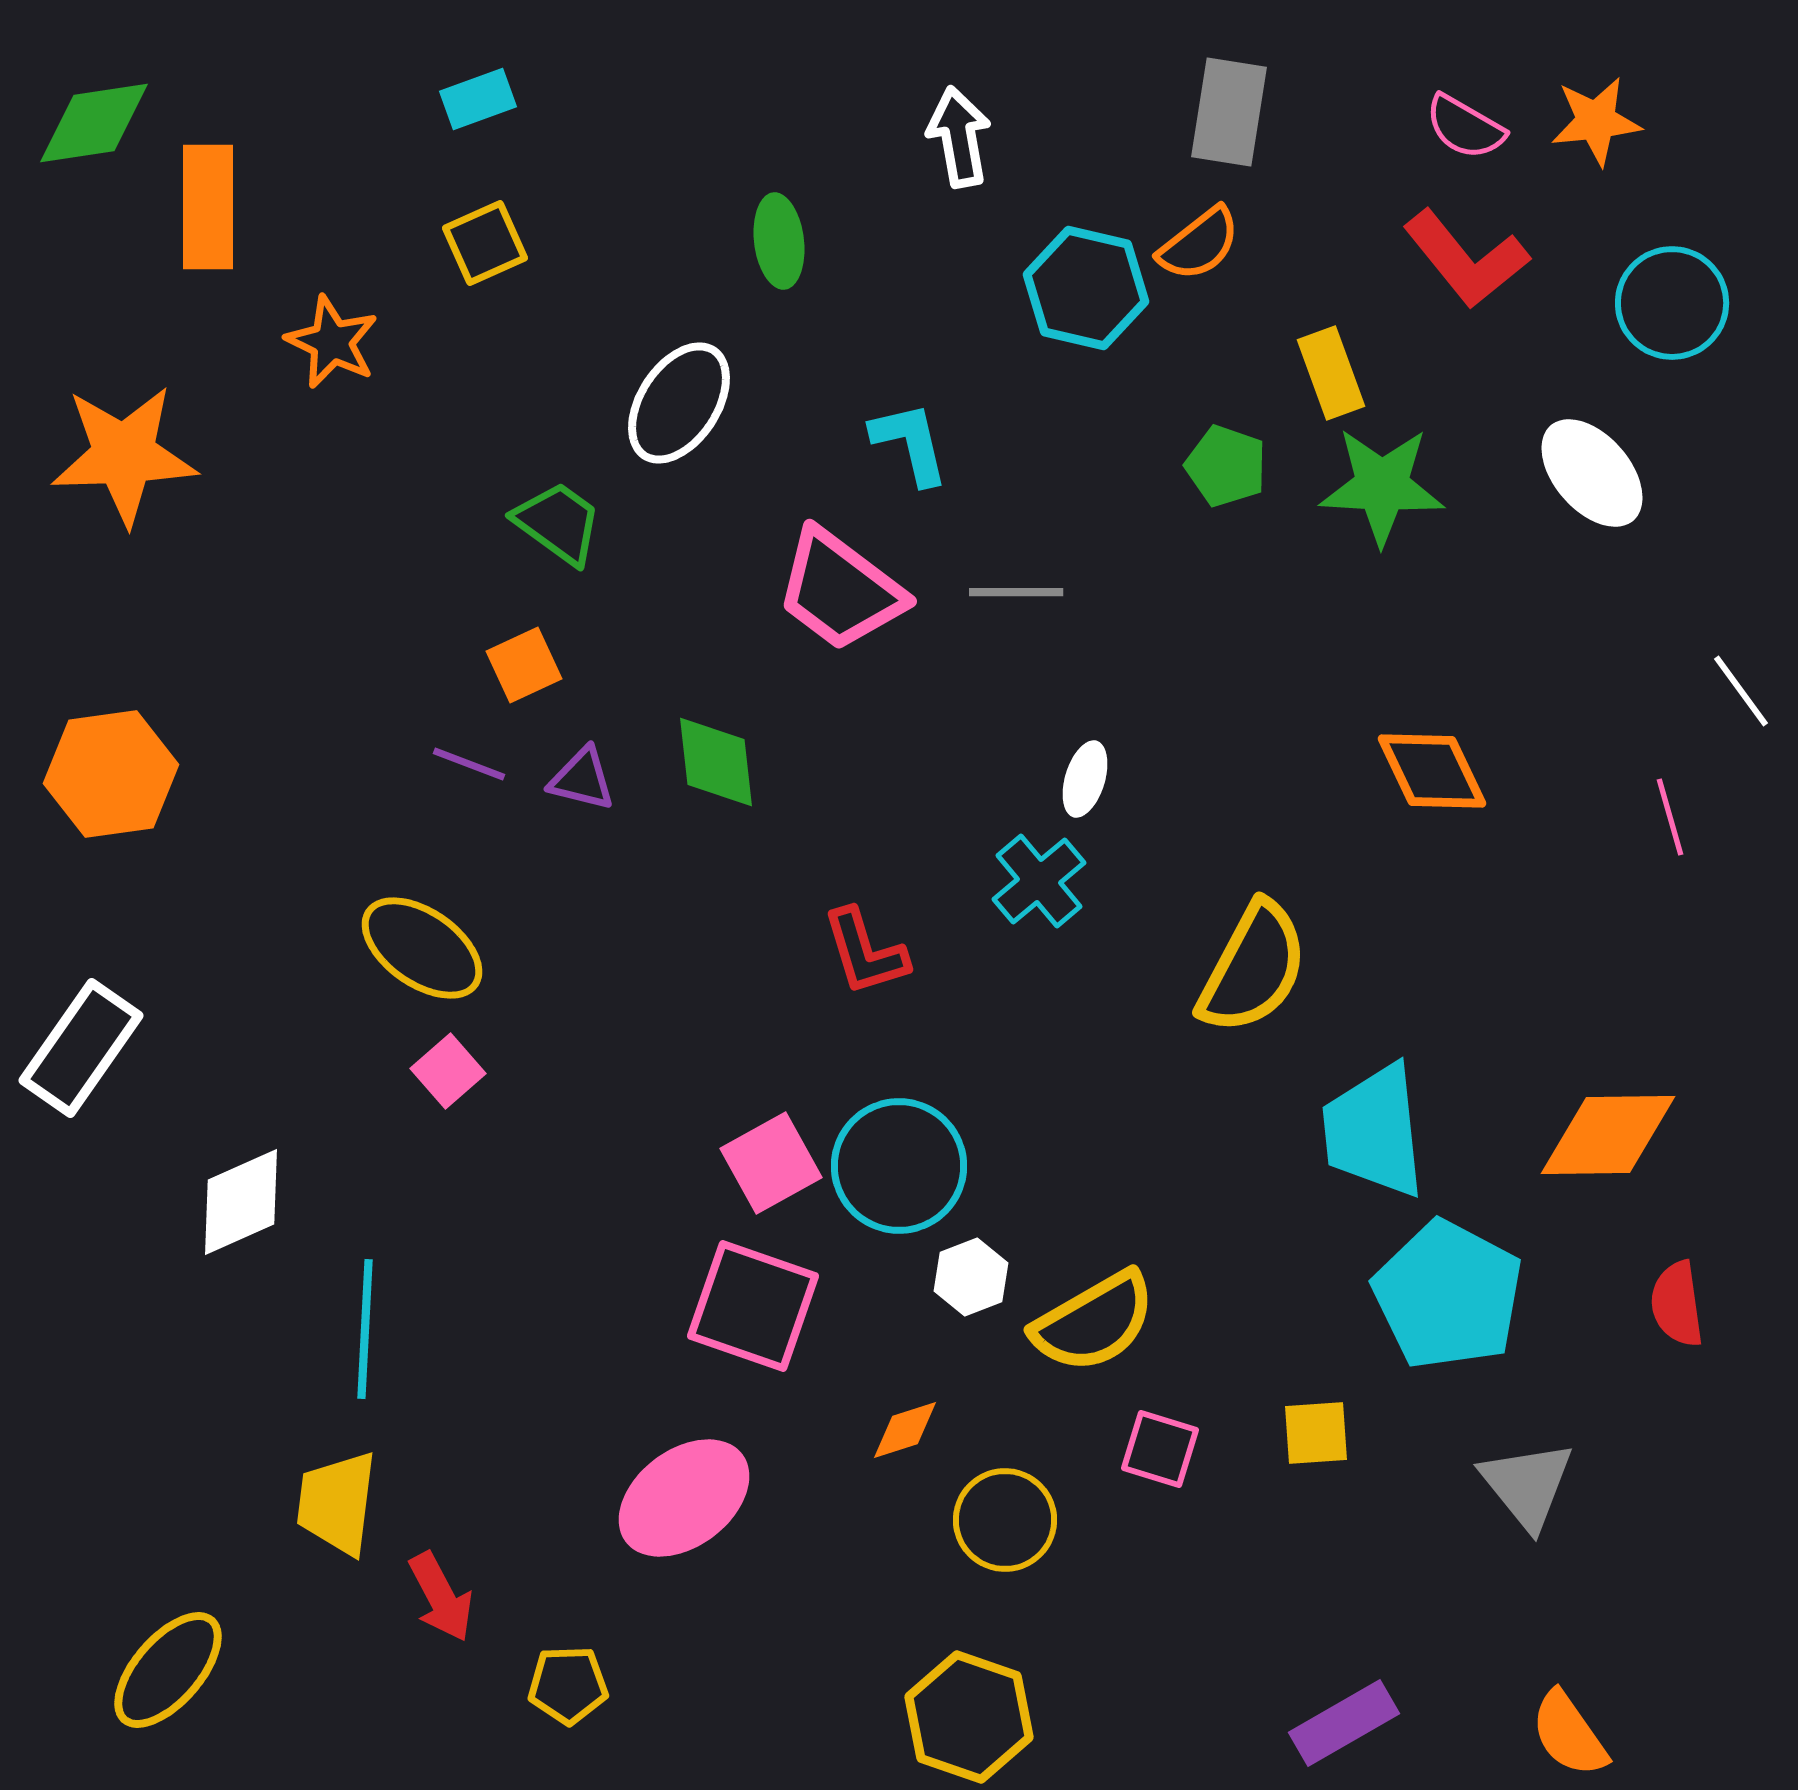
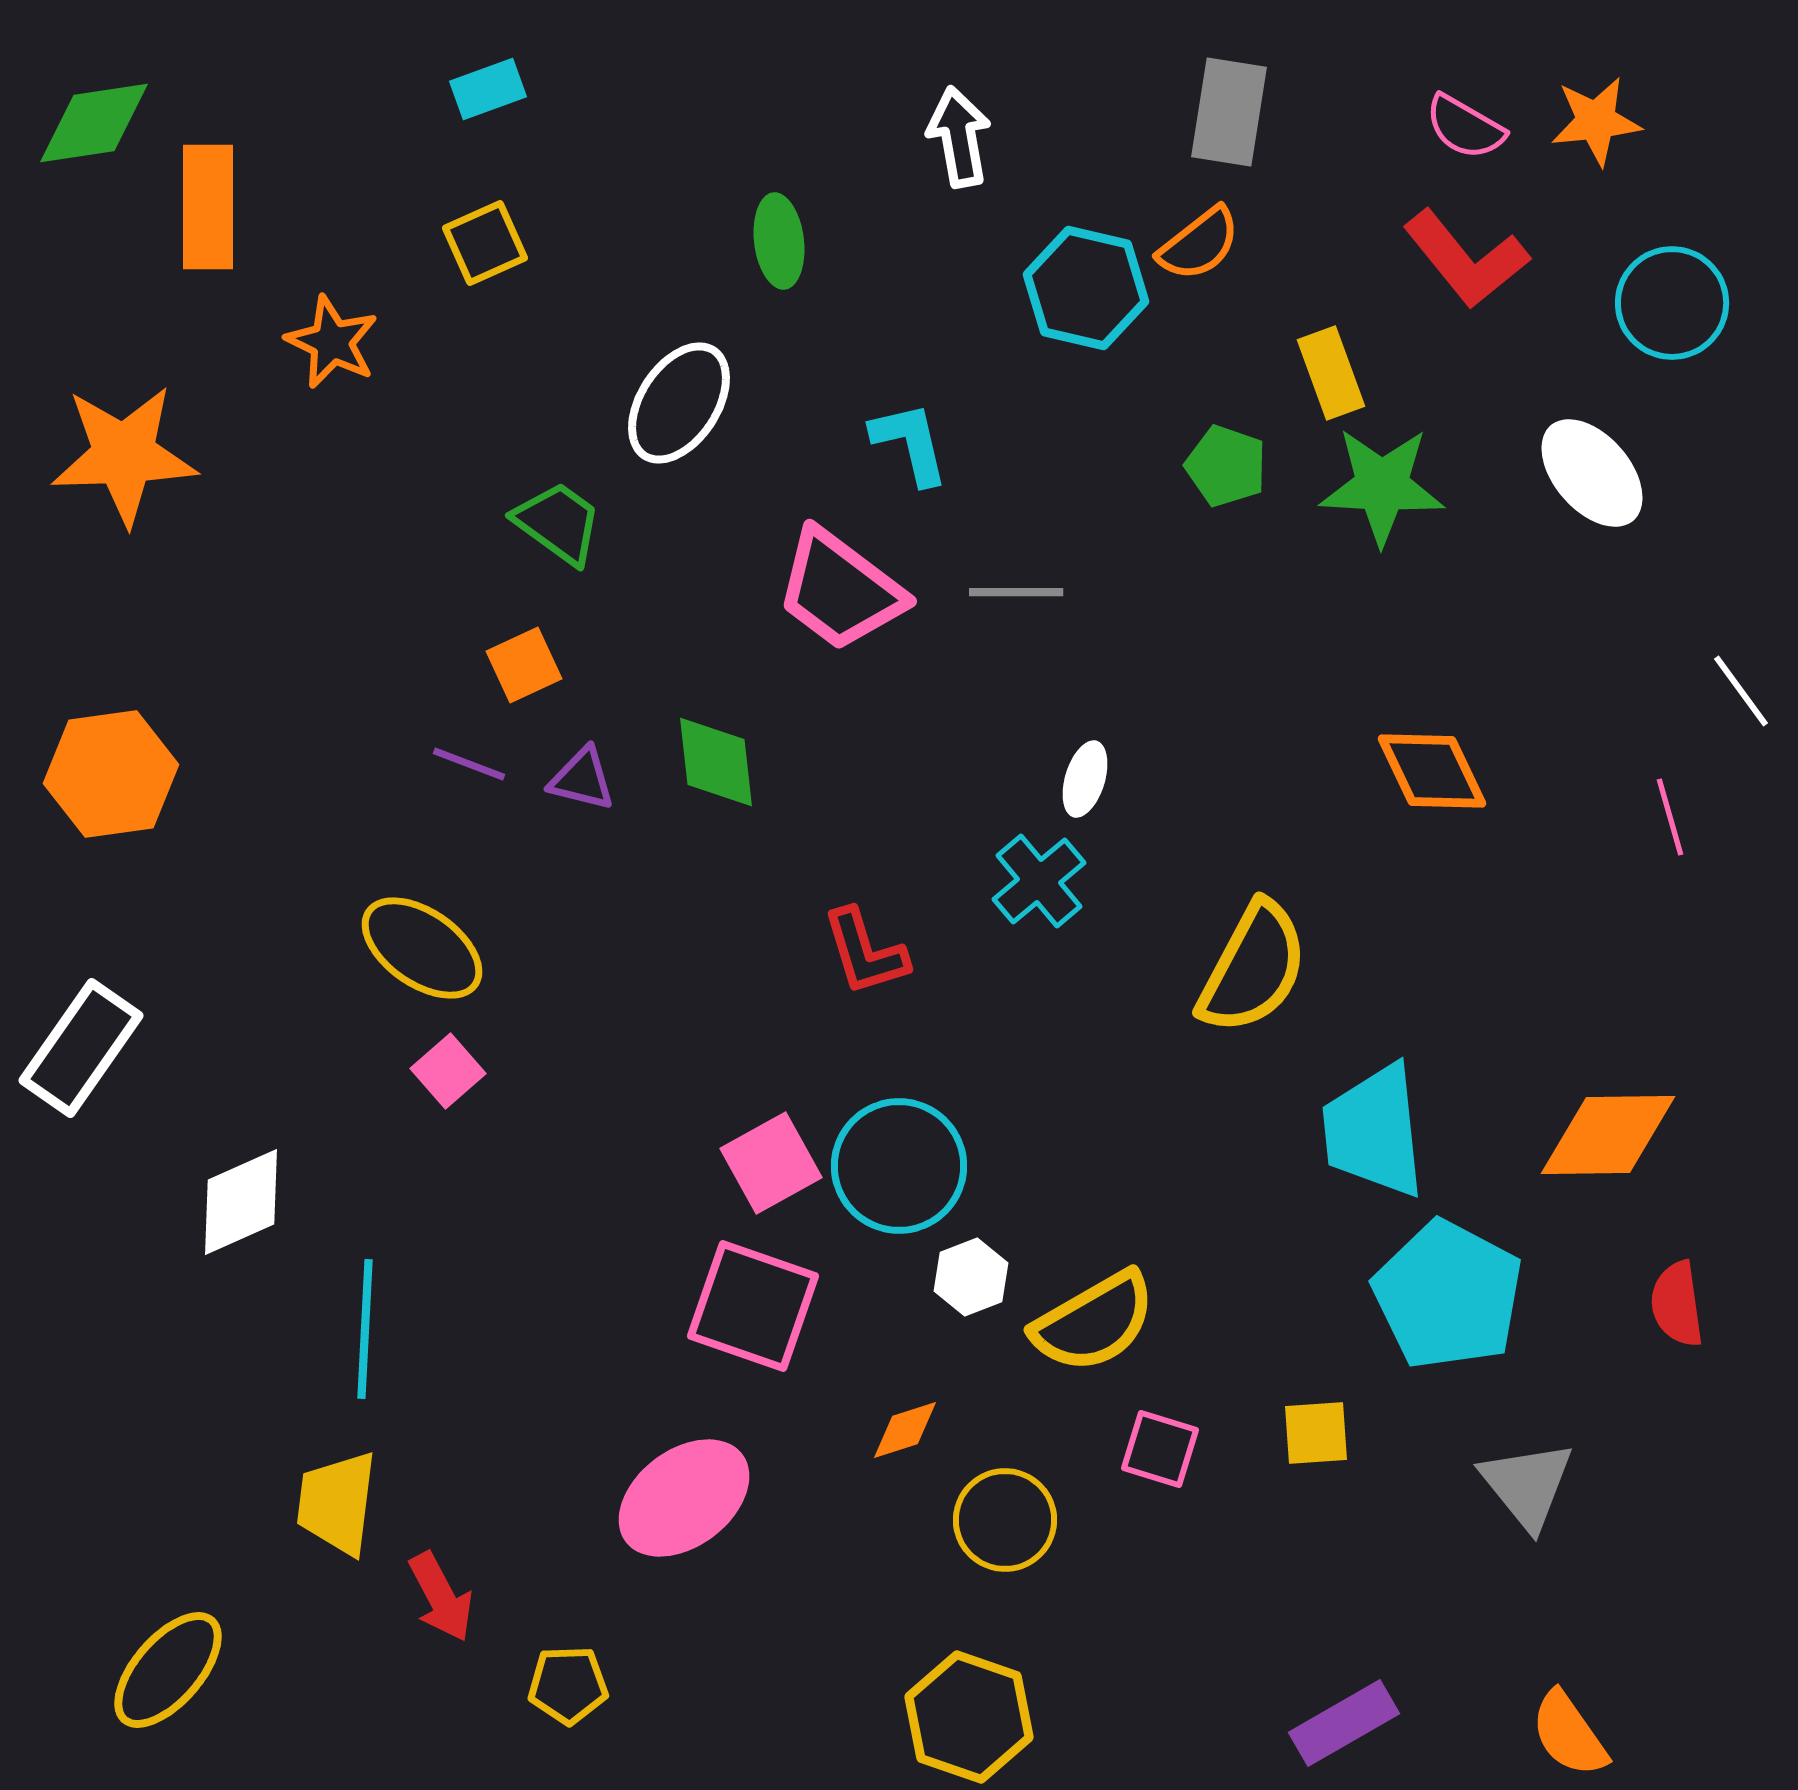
cyan rectangle at (478, 99): moved 10 px right, 10 px up
